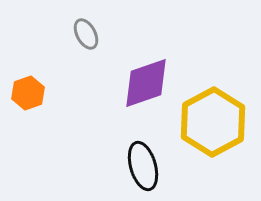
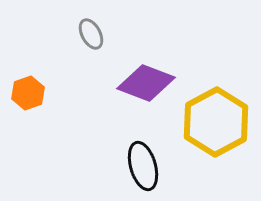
gray ellipse: moved 5 px right
purple diamond: rotated 40 degrees clockwise
yellow hexagon: moved 3 px right
